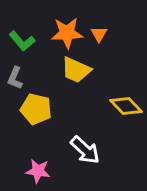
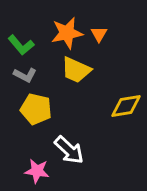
orange star: rotated 8 degrees counterclockwise
green L-shape: moved 1 px left, 4 px down
gray L-shape: moved 10 px right, 3 px up; rotated 85 degrees counterclockwise
yellow diamond: rotated 56 degrees counterclockwise
white arrow: moved 16 px left
pink star: moved 1 px left
